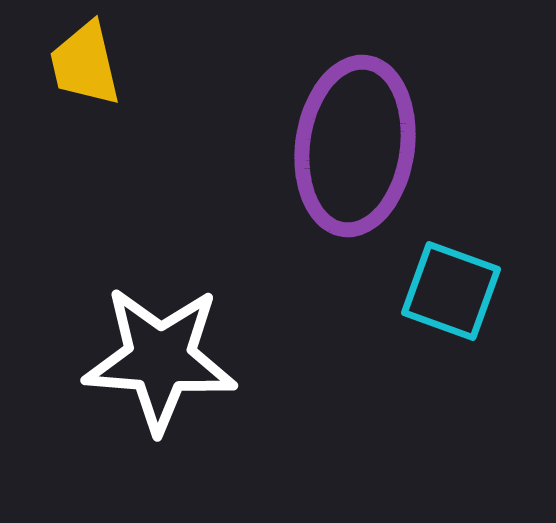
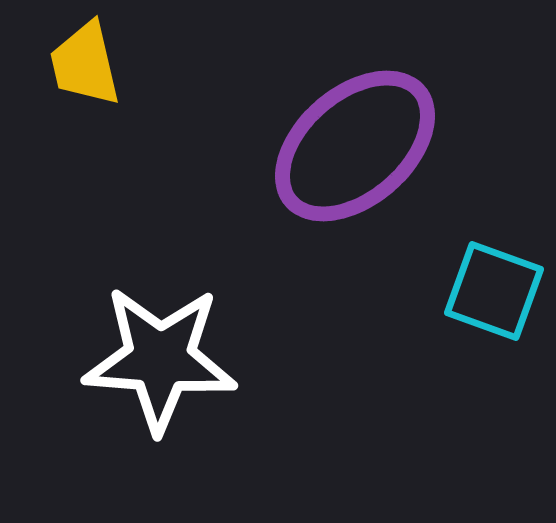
purple ellipse: rotated 41 degrees clockwise
cyan square: moved 43 px right
